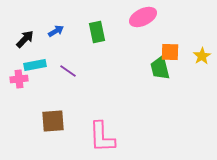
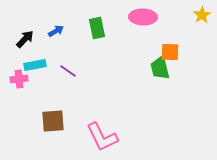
pink ellipse: rotated 28 degrees clockwise
green rectangle: moved 4 px up
yellow star: moved 41 px up
pink L-shape: rotated 24 degrees counterclockwise
